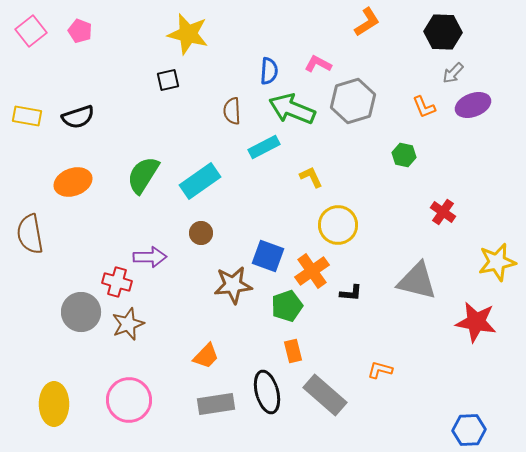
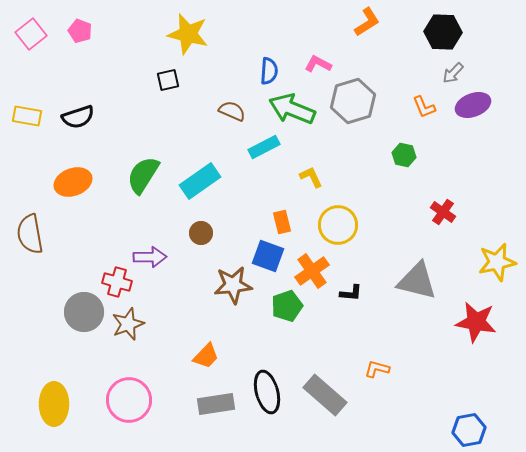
pink square at (31, 31): moved 3 px down
brown semicircle at (232, 111): rotated 116 degrees clockwise
gray circle at (81, 312): moved 3 px right
orange rectangle at (293, 351): moved 11 px left, 129 px up
orange L-shape at (380, 370): moved 3 px left, 1 px up
blue hexagon at (469, 430): rotated 8 degrees counterclockwise
